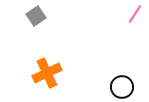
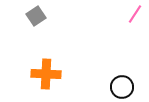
orange cross: moved 1 px left, 1 px down; rotated 28 degrees clockwise
